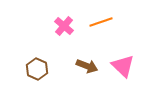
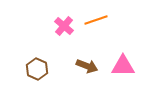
orange line: moved 5 px left, 2 px up
pink triangle: rotated 45 degrees counterclockwise
